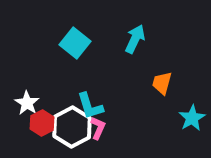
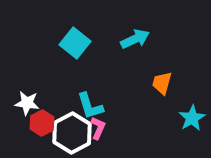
cyan arrow: rotated 40 degrees clockwise
white star: rotated 25 degrees counterclockwise
white hexagon: moved 6 px down
